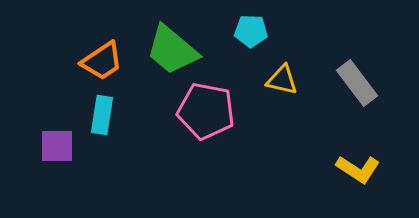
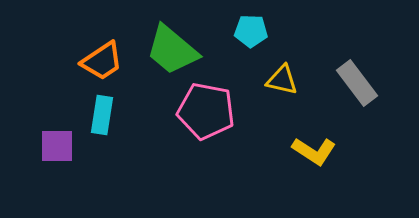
yellow L-shape: moved 44 px left, 18 px up
